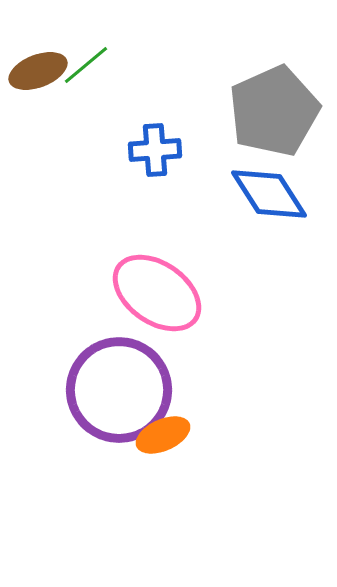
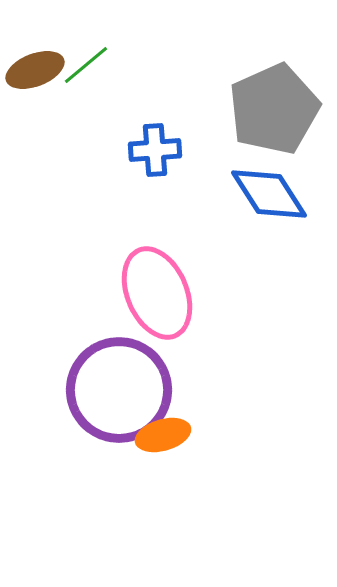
brown ellipse: moved 3 px left, 1 px up
gray pentagon: moved 2 px up
pink ellipse: rotated 32 degrees clockwise
orange ellipse: rotated 8 degrees clockwise
